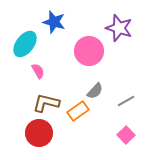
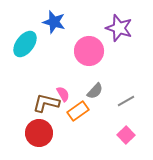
pink semicircle: moved 25 px right, 23 px down
